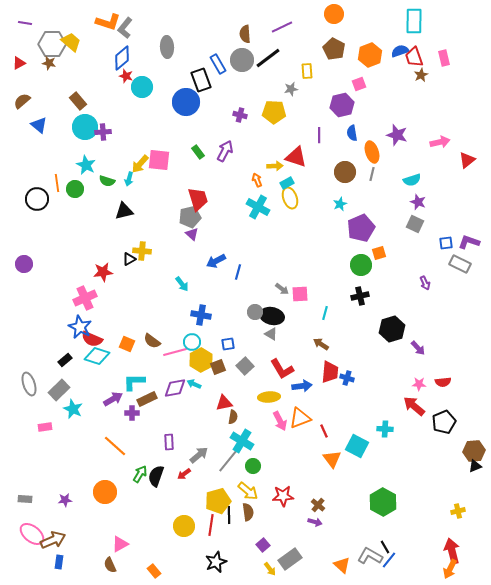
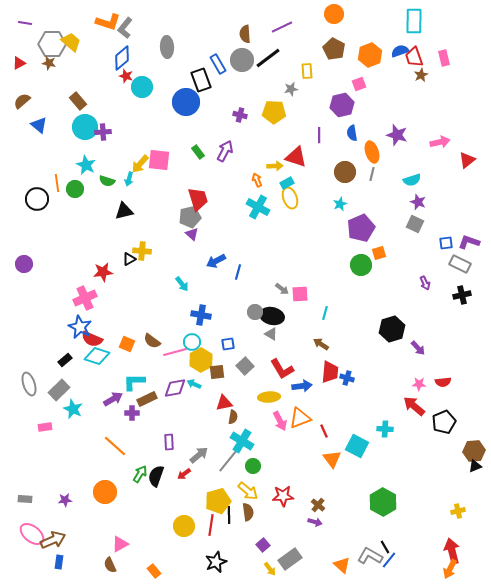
black cross at (360, 296): moved 102 px right, 1 px up
brown square at (218, 367): moved 1 px left, 5 px down; rotated 14 degrees clockwise
